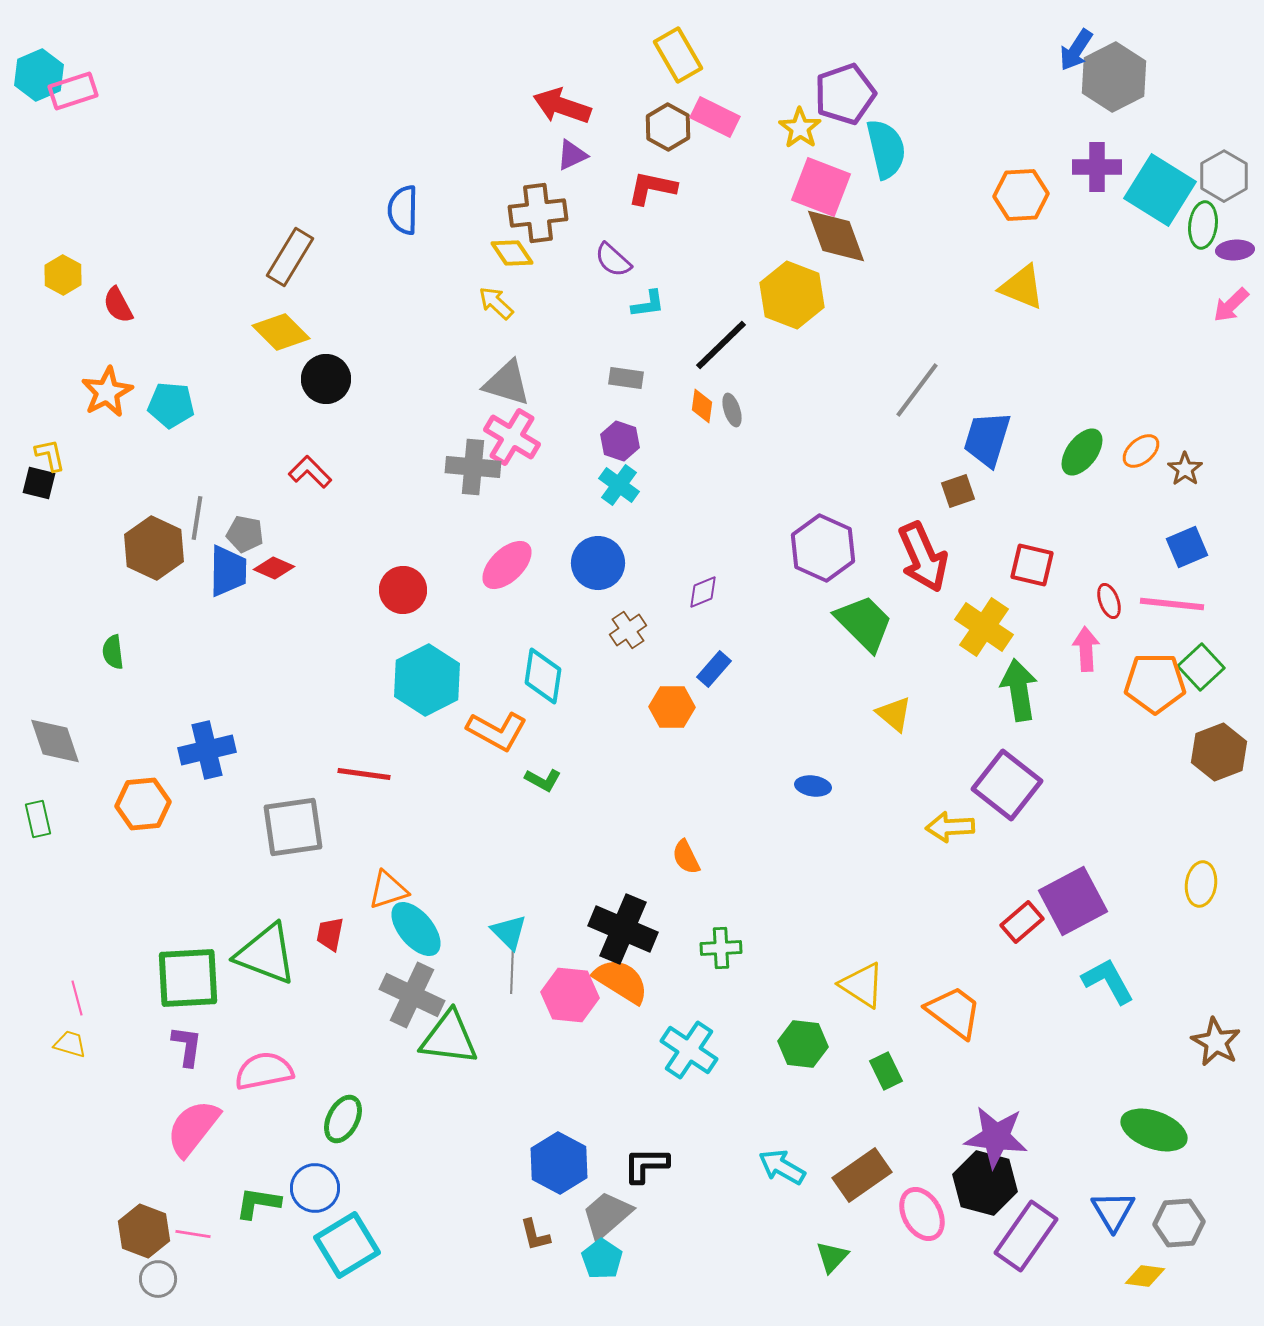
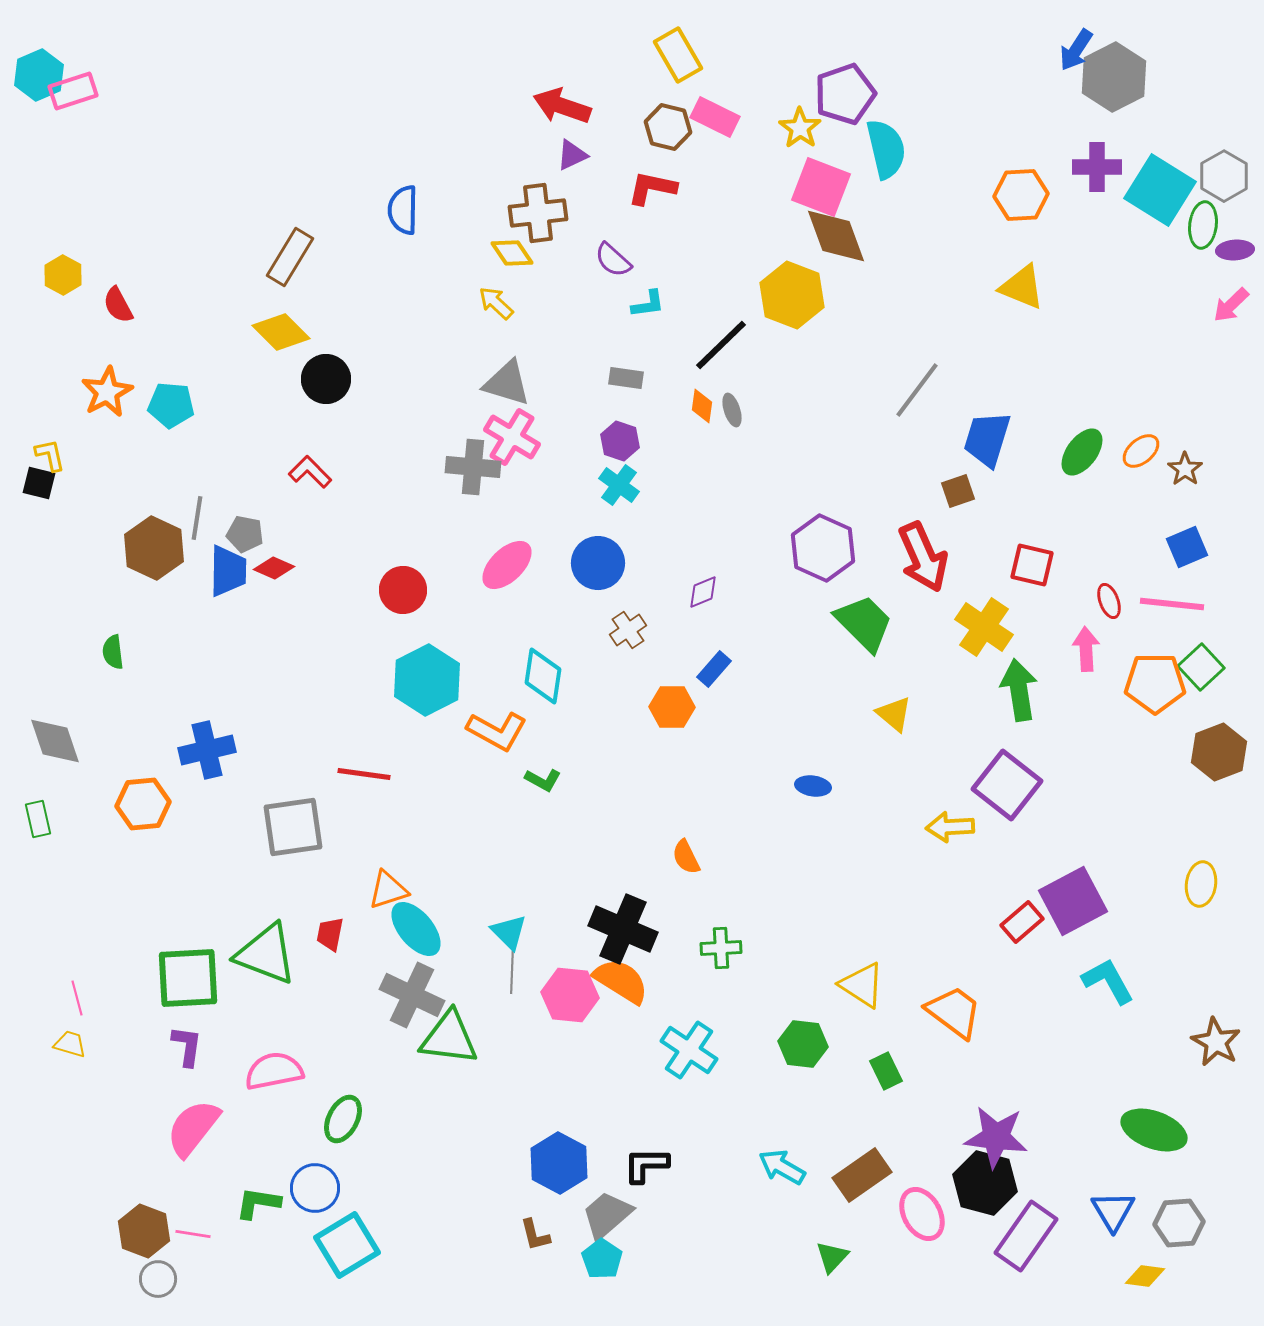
brown hexagon at (668, 127): rotated 15 degrees counterclockwise
pink semicircle at (264, 1071): moved 10 px right
